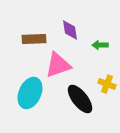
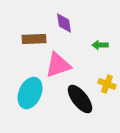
purple diamond: moved 6 px left, 7 px up
